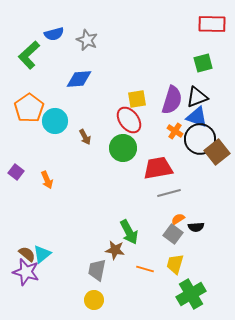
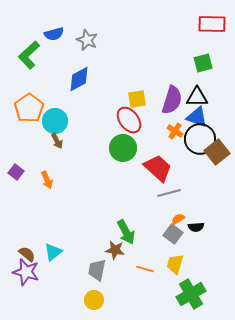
blue diamond: rotated 24 degrees counterclockwise
black triangle: rotated 20 degrees clockwise
brown arrow: moved 28 px left, 4 px down
red trapezoid: rotated 52 degrees clockwise
green arrow: moved 3 px left
cyan triangle: moved 11 px right, 2 px up
